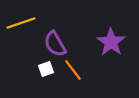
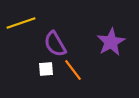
purple star: rotated 8 degrees clockwise
white square: rotated 14 degrees clockwise
